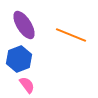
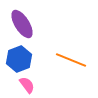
purple ellipse: moved 2 px left, 1 px up
orange line: moved 25 px down
